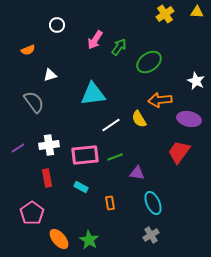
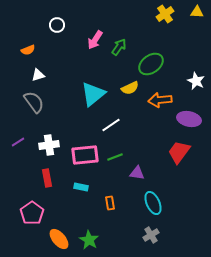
green ellipse: moved 2 px right, 2 px down
white triangle: moved 12 px left
cyan triangle: rotated 32 degrees counterclockwise
yellow semicircle: moved 9 px left, 31 px up; rotated 84 degrees counterclockwise
purple line: moved 6 px up
cyan rectangle: rotated 16 degrees counterclockwise
